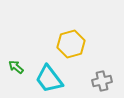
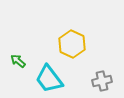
yellow hexagon: moved 1 px right; rotated 20 degrees counterclockwise
green arrow: moved 2 px right, 6 px up
